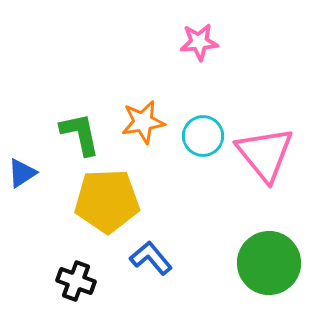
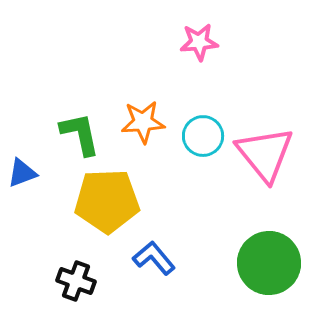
orange star: rotated 6 degrees clockwise
blue triangle: rotated 12 degrees clockwise
blue L-shape: moved 3 px right
